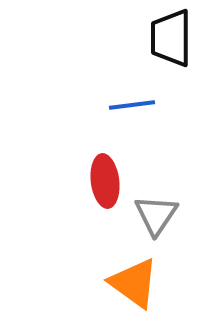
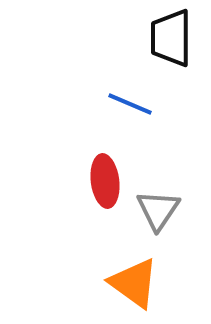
blue line: moved 2 px left, 1 px up; rotated 30 degrees clockwise
gray triangle: moved 2 px right, 5 px up
